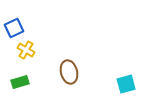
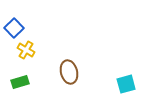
blue square: rotated 18 degrees counterclockwise
